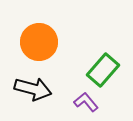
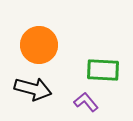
orange circle: moved 3 px down
green rectangle: rotated 52 degrees clockwise
